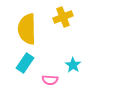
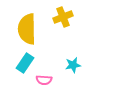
cyan star: rotated 28 degrees clockwise
pink semicircle: moved 6 px left
